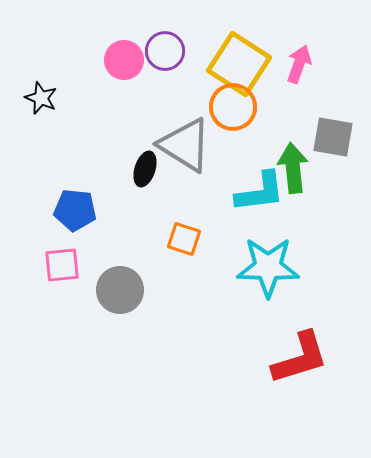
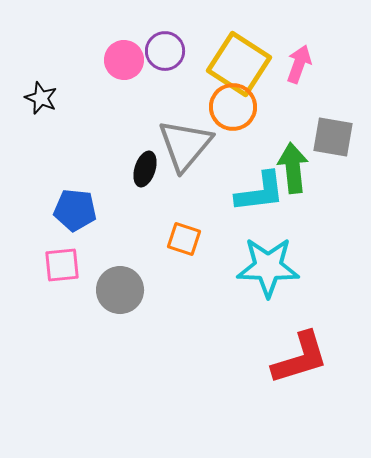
gray triangle: rotated 38 degrees clockwise
